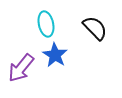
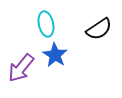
black semicircle: moved 4 px right, 1 px down; rotated 100 degrees clockwise
